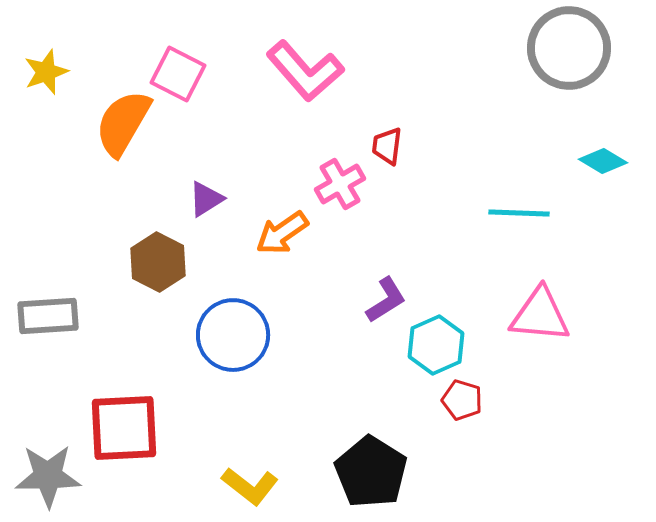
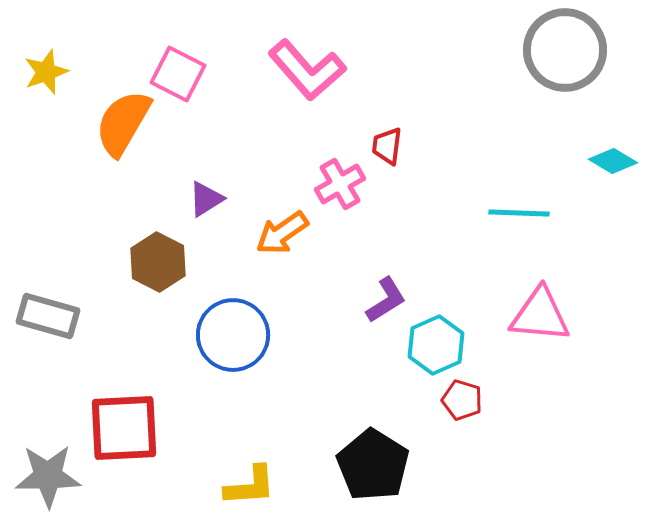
gray circle: moved 4 px left, 2 px down
pink L-shape: moved 2 px right, 1 px up
cyan diamond: moved 10 px right
gray rectangle: rotated 20 degrees clockwise
black pentagon: moved 2 px right, 7 px up
yellow L-shape: rotated 42 degrees counterclockwise
